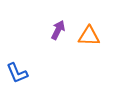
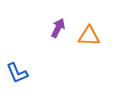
purple arrow: moved 2 px up
